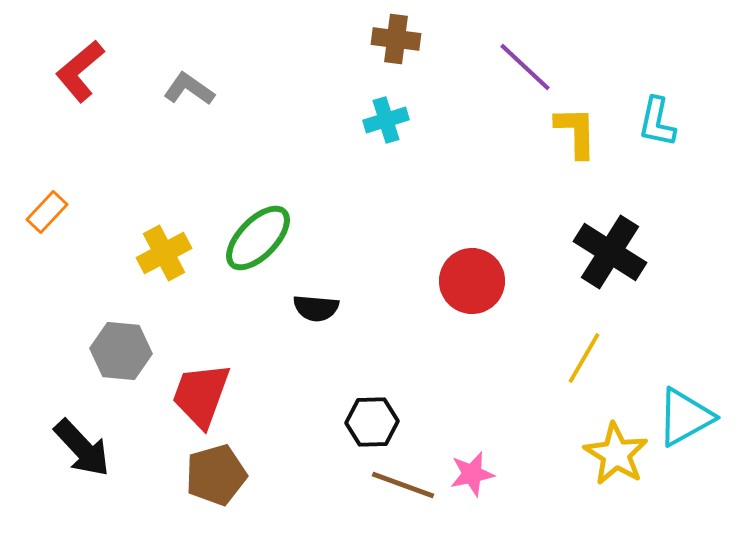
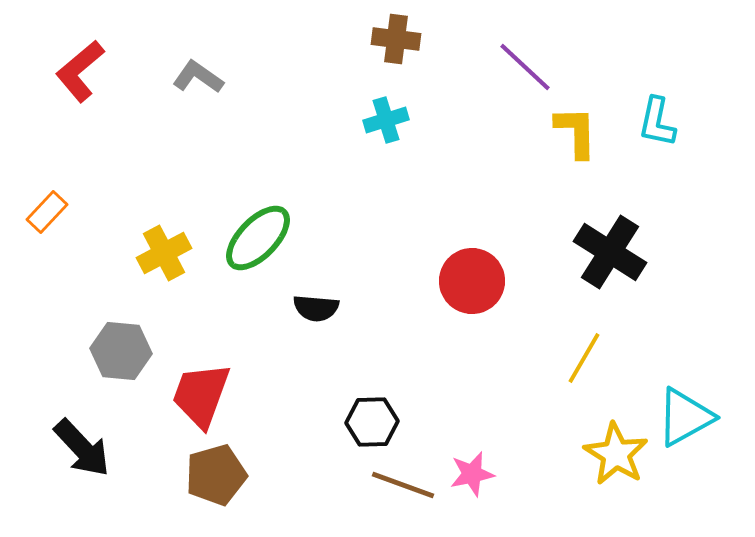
gray L-shape: moved 9 px right, 12 px up
